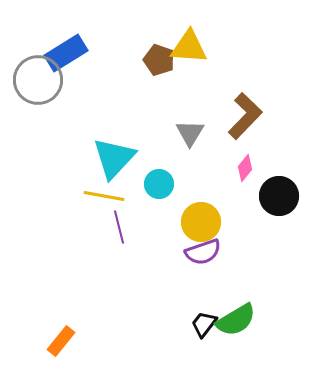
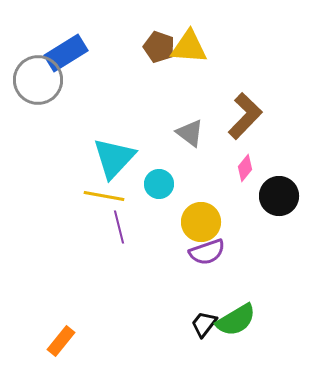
brown pentagon: moved 13 px up
gray triangle: rotated 24 degrees counterclockwise
purple semicircle: moved 4 px right
